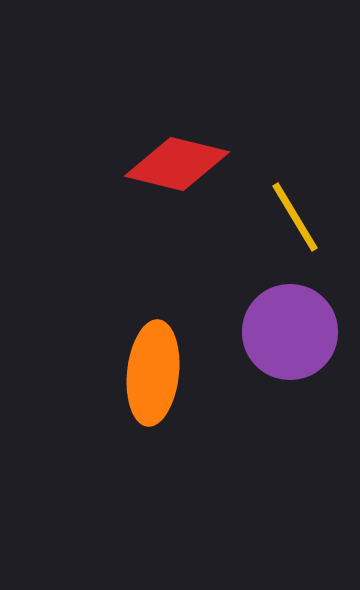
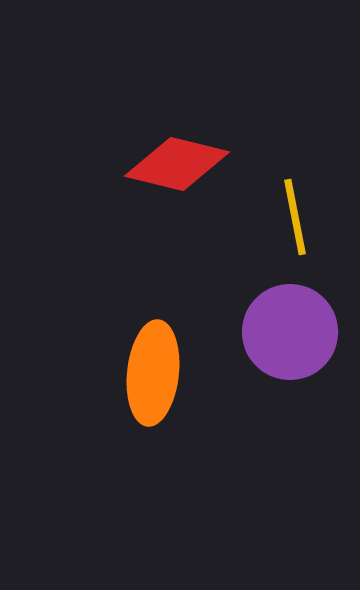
yellow line: rotated 20 degrees clockwise
